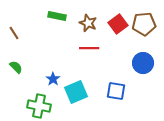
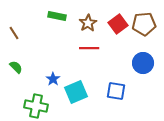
brown star: rotated 18 degrees clockwise
green cross: moved 3 px left
